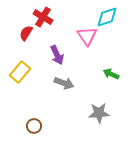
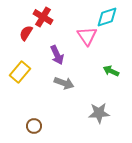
green arrow: moved 3 px up
